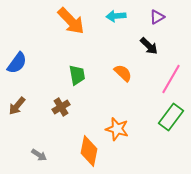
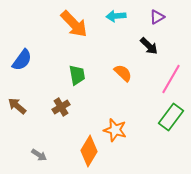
orange arrow: moved 3 px right, 3 px down
blue semicircle: moved 5 px right, 3 px up
brown arrow: rotated 90 degrees clockwise
orange star: moved 2 px left, 1 px down
orange diamond: rotated 20 degrees clockwise
